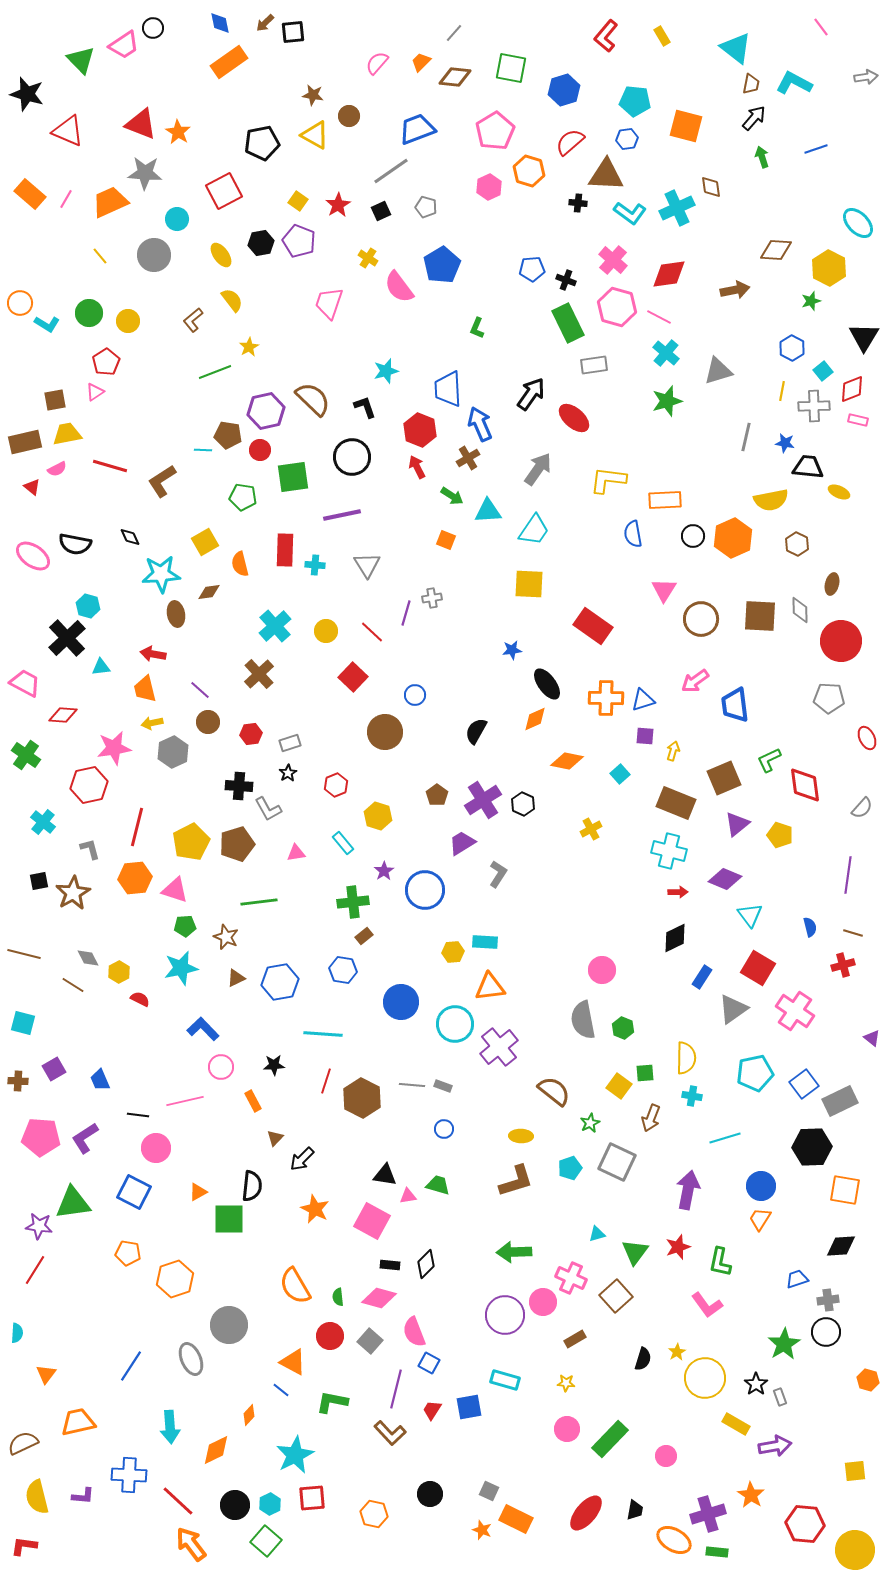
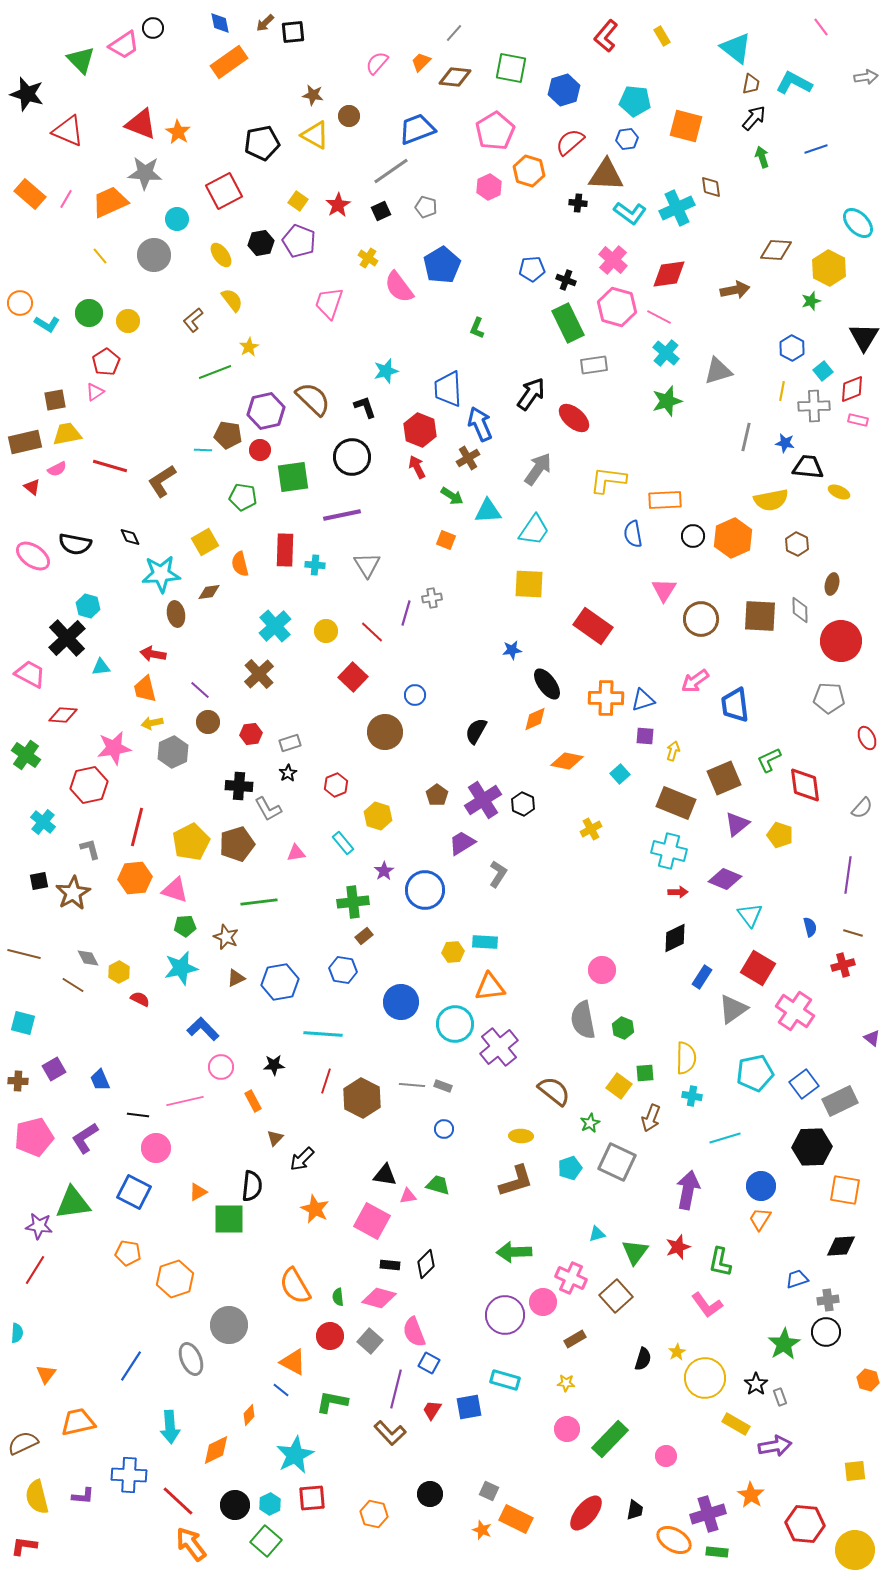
pink trapezoid at (25, 683): moved 5 px right, 9 px up
pink pentagon at (41, 1137): moved 7 px left; rotated 18 degrees counterclockwise
